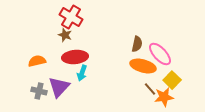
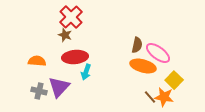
red cross: rotated 15 degrees clockwise
brown semicircle: moved 1 px down
pink ellipse: moved 2 px left, 1 px up; rotated 10 degrees counterclockwise
orange semicircle: rotated 18 degrees clockwise
cyan arrow: moved 4 px right, 1 px up
yellow square: moved 2 px right
brown line: moved 8 px down
orange star: rotated 18 degrees clockwise
